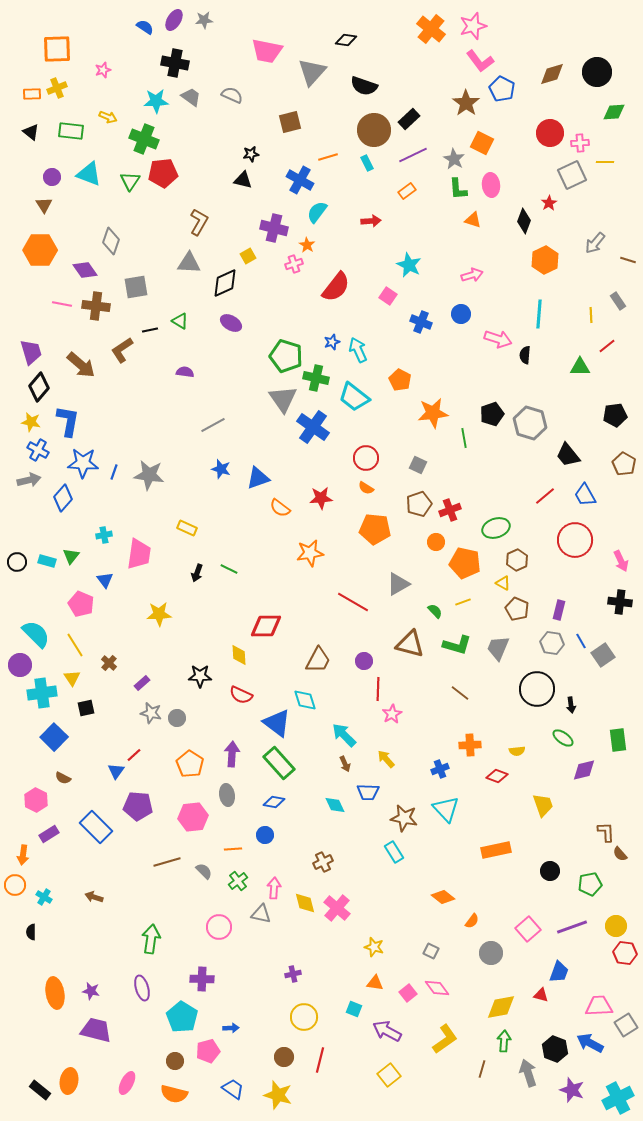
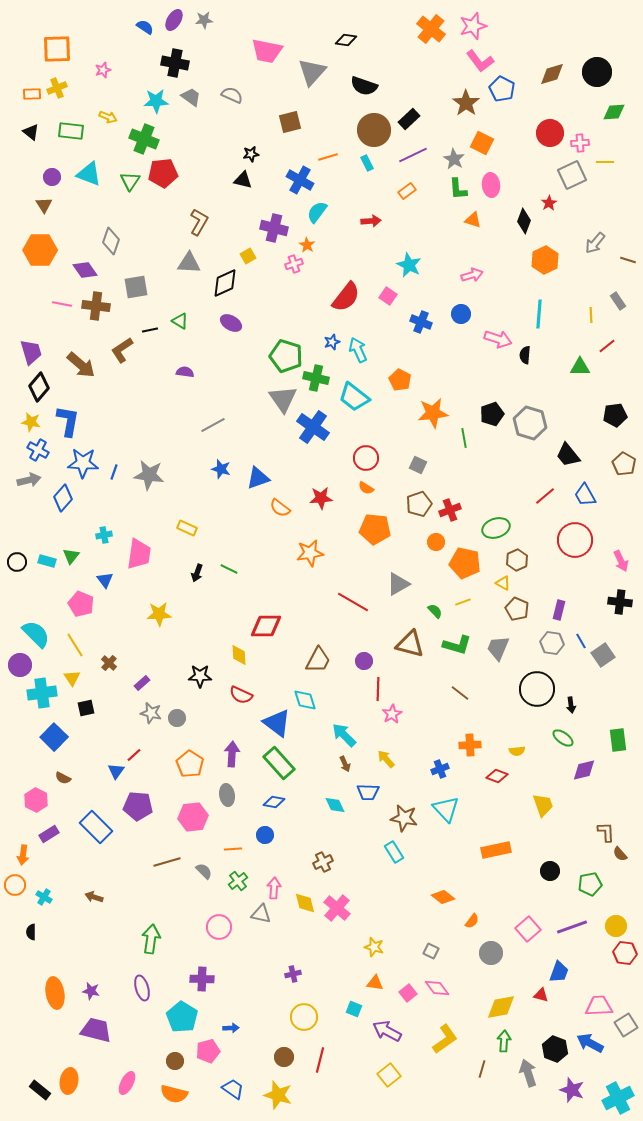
red semicircle at (336, 287): moved 10 px right, 10 px down
